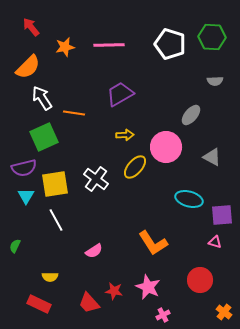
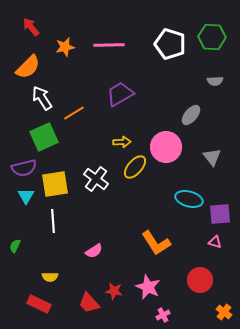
orange line: rotated 40 degrees counterclockwise
yellow arrow: moved 3 px left, 7 px down
gray triangle: rotated 24 degrees clockwise
purple square: moved 2 px left, 1 px up
white line: moved 3 px left, 1 px down; rotated 25 degrees clockwise
orange L-shape: moved 3 px right
